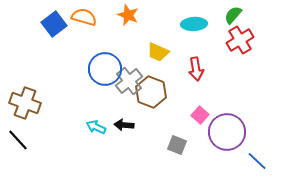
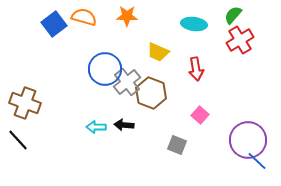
orange star: moved 1 px left, 1 px down; rotated 20 degrees counterclockwise
cyan ellipse: rotated 10 degrees clockwise
gray cross: moved 2 px left, 1 px down
brown hexagon: moved 1 px down
cyan arrow: rotated 24 degrees counterclockwise
purple circle: moved 21 px right, 8 px down
